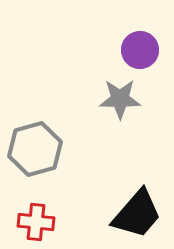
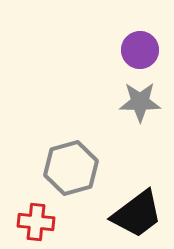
gray star: moved 20 px right, 3 px down
gray hexagon: moved 36 px right, 19 px down
black trapezoid: rotated 12 degrees clockwise
